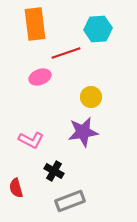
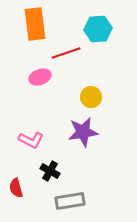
black cross: moved 4 px left
gray rectangle: rotated 12 degrees clockwise
